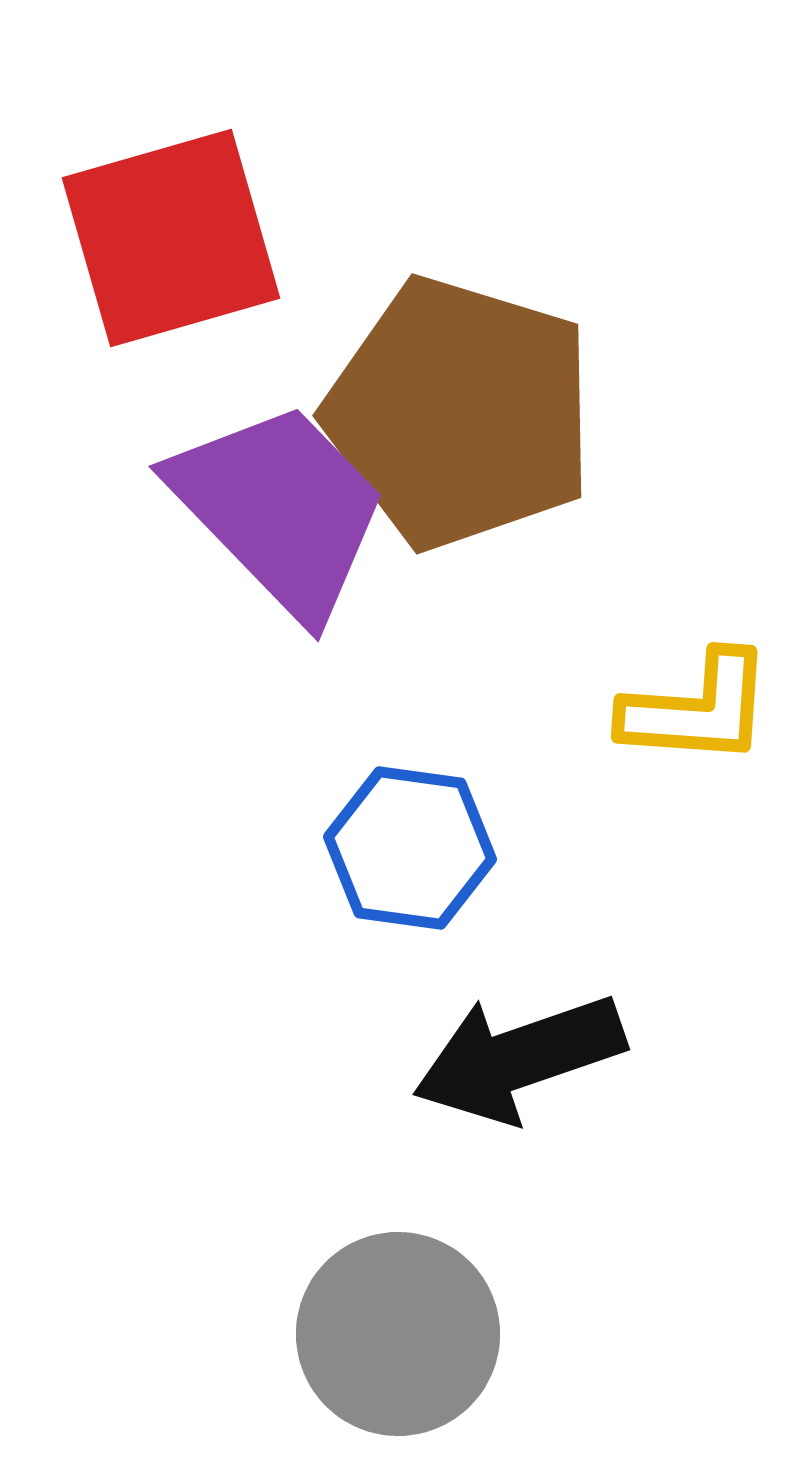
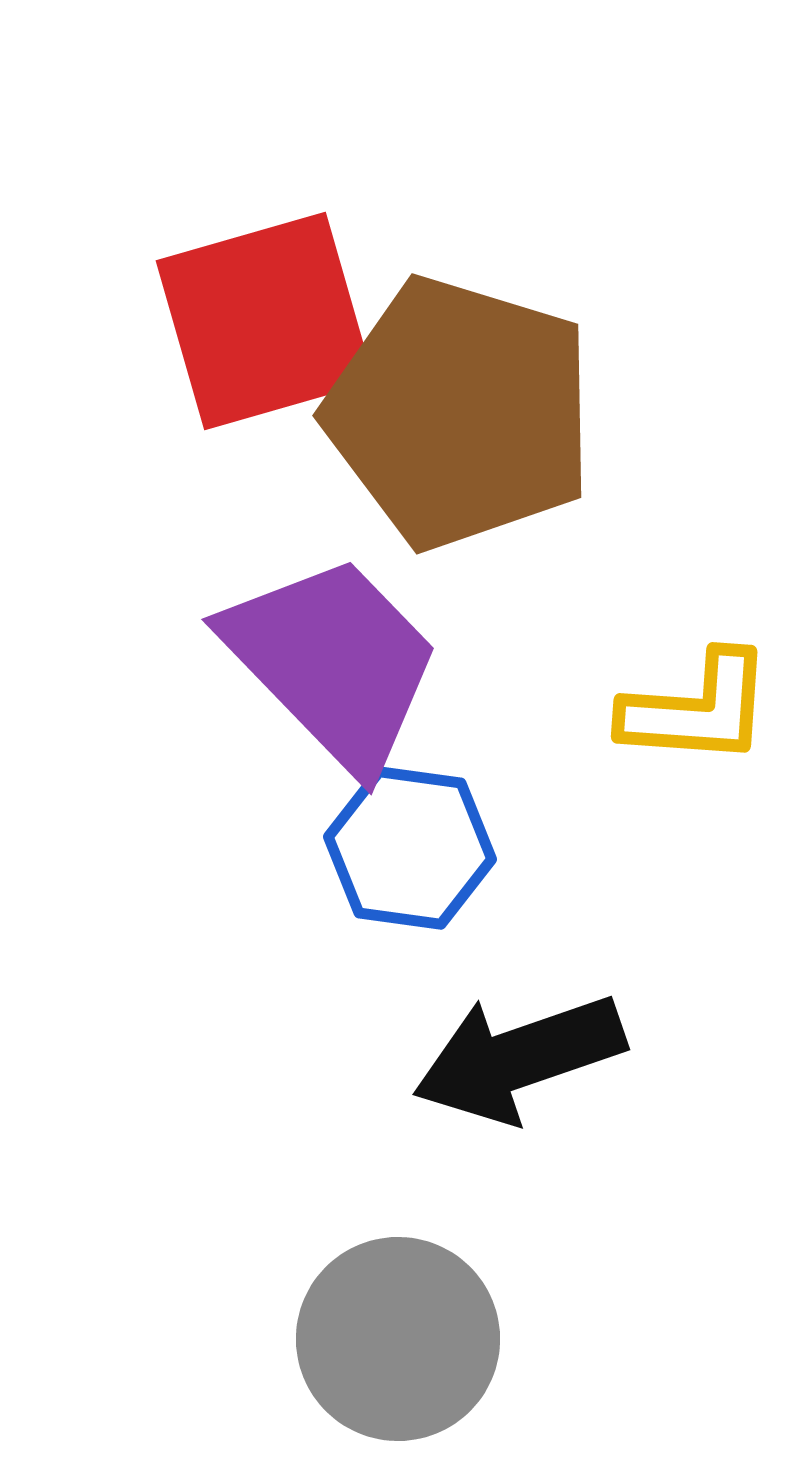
red square: moved 94 px right, 83 px down
purple trapezoid: moved 53 px right, 153 px down
gray circle: moved 5 px down
